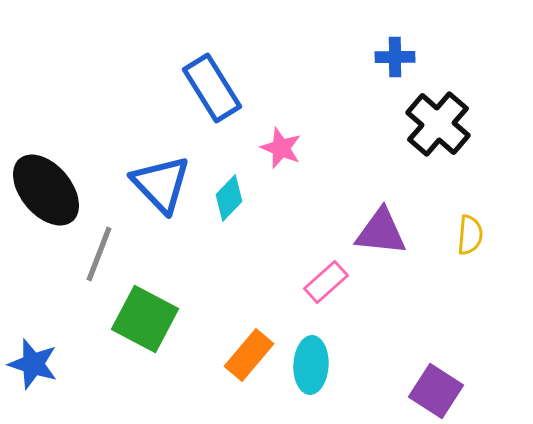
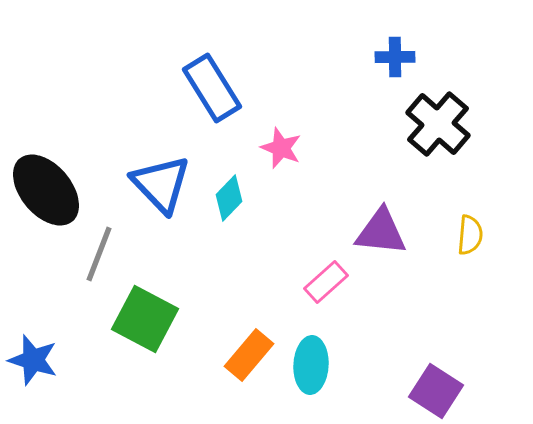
blue star: moved 4 px up
